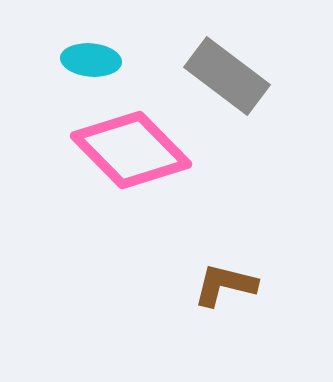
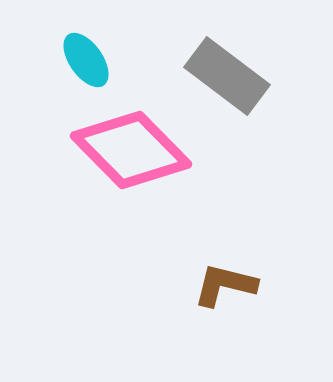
cyan ellipse: moved 5 px left; rotated 50 degrees clockwise
